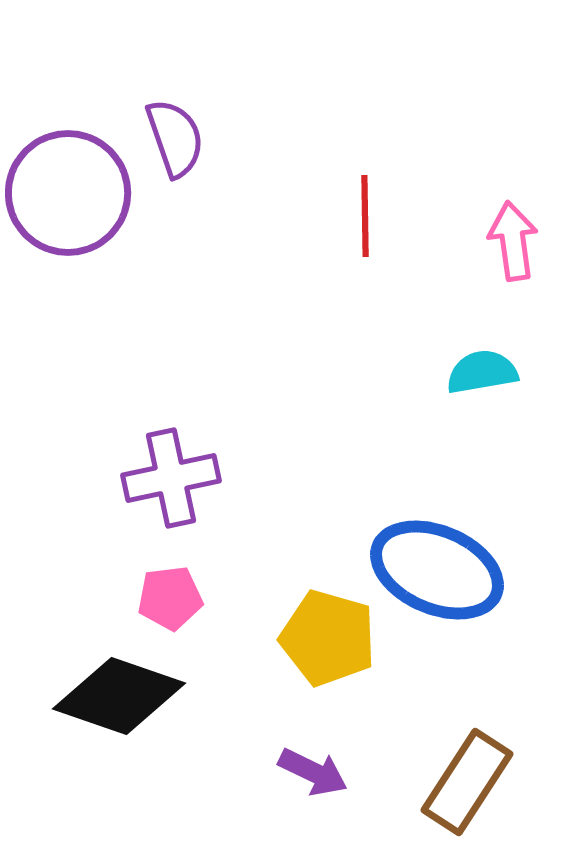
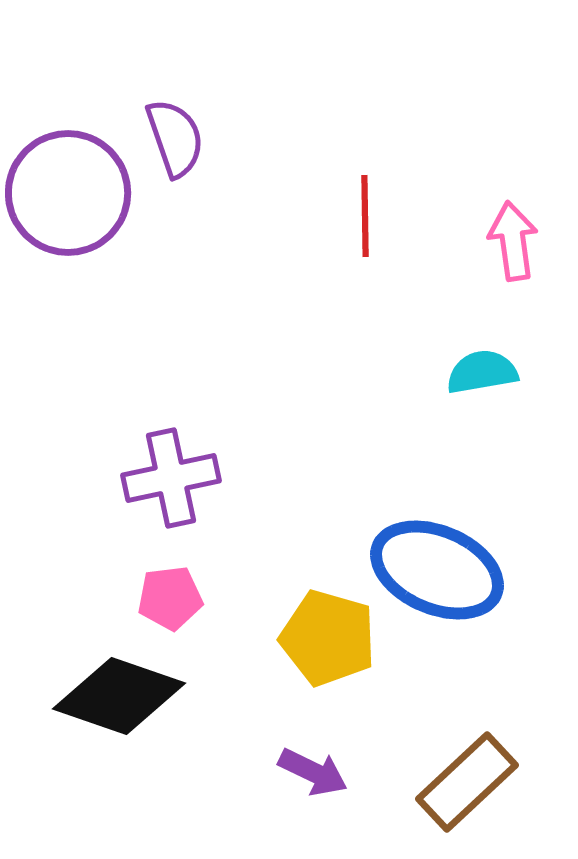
brown rectangle: rotated 14 degrees clockwise
